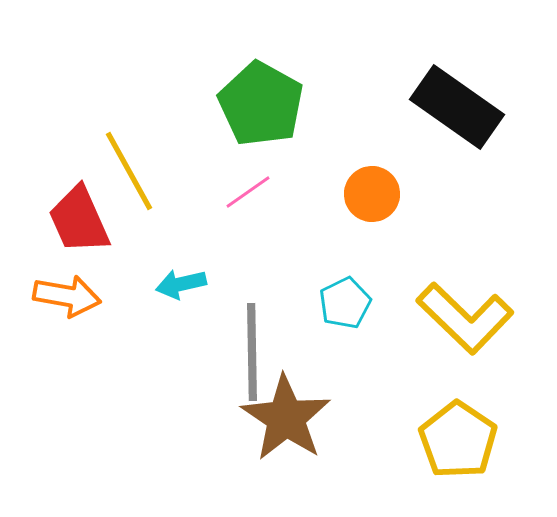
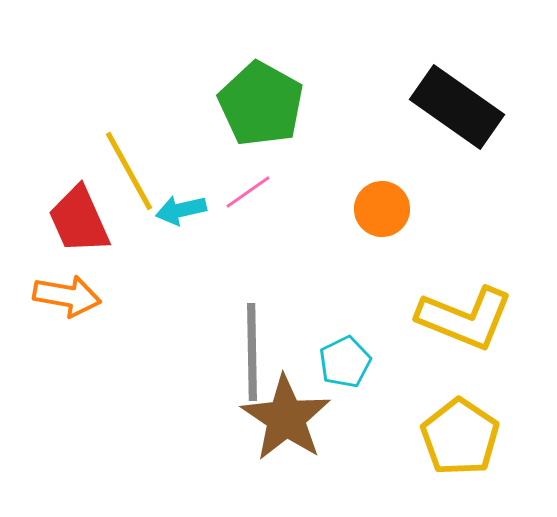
orange circle: moved 10 px right, 15 px down
cyan arrow: moved 74 px up
cyan pentagon: moved 59 px down
yellow L-shape: rotated 22 degrees counterclockwise
yellow pentagon: moved 2 px right, 3 px up
